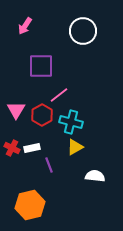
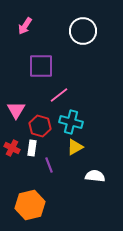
red hexagon: moved 2 px left, 11 px down; rotated 15 degrees counterclockwise
white rectangle: rotated 70 degrees counterclockwise
